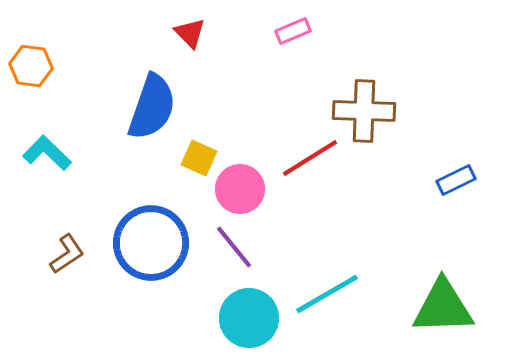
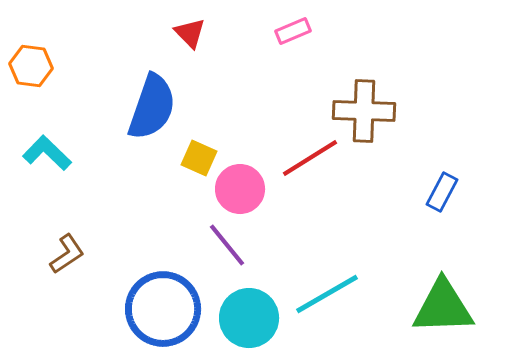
blue rectangle: moved 14 px left, 12 px down; rotated 36 degrees counterclockwise
blue circle: moved 12 px right, 66 px down
purple line: moved 7 px left, 2 px up
